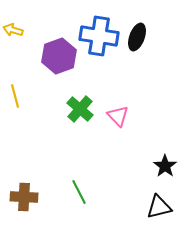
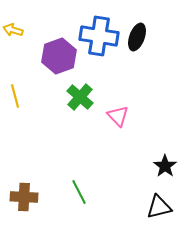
green cross: moved 12 px up
